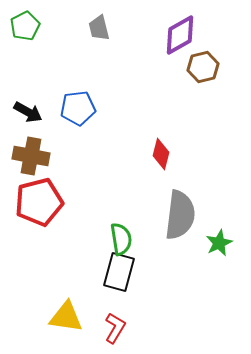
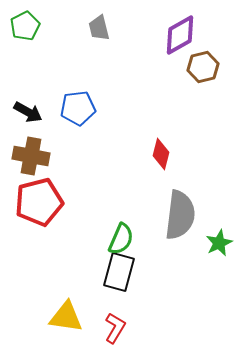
green semicircle: rotated 32 degrees clockwise
